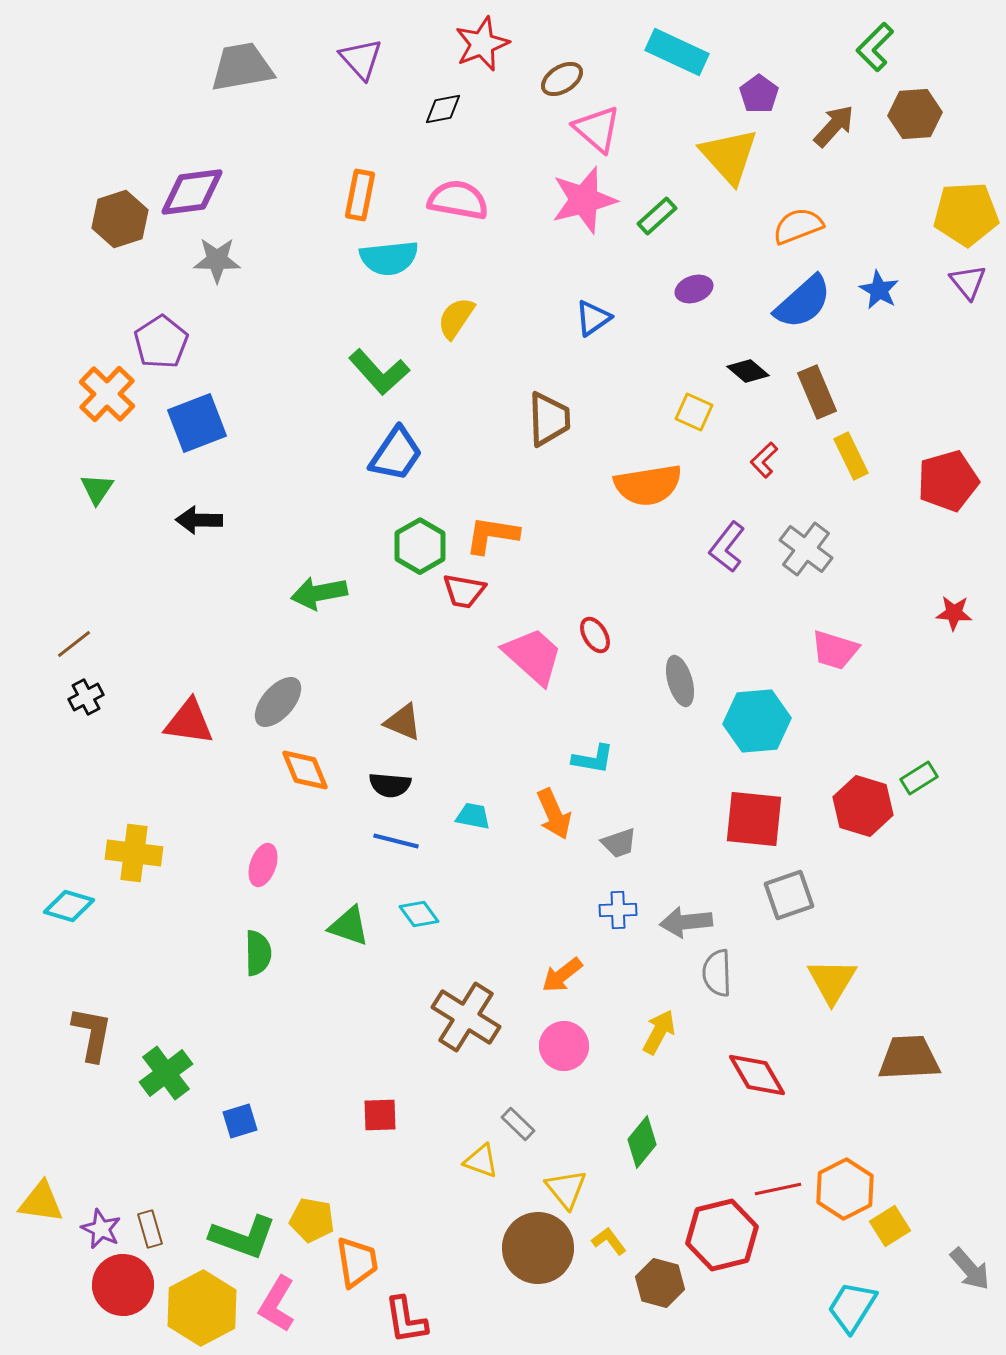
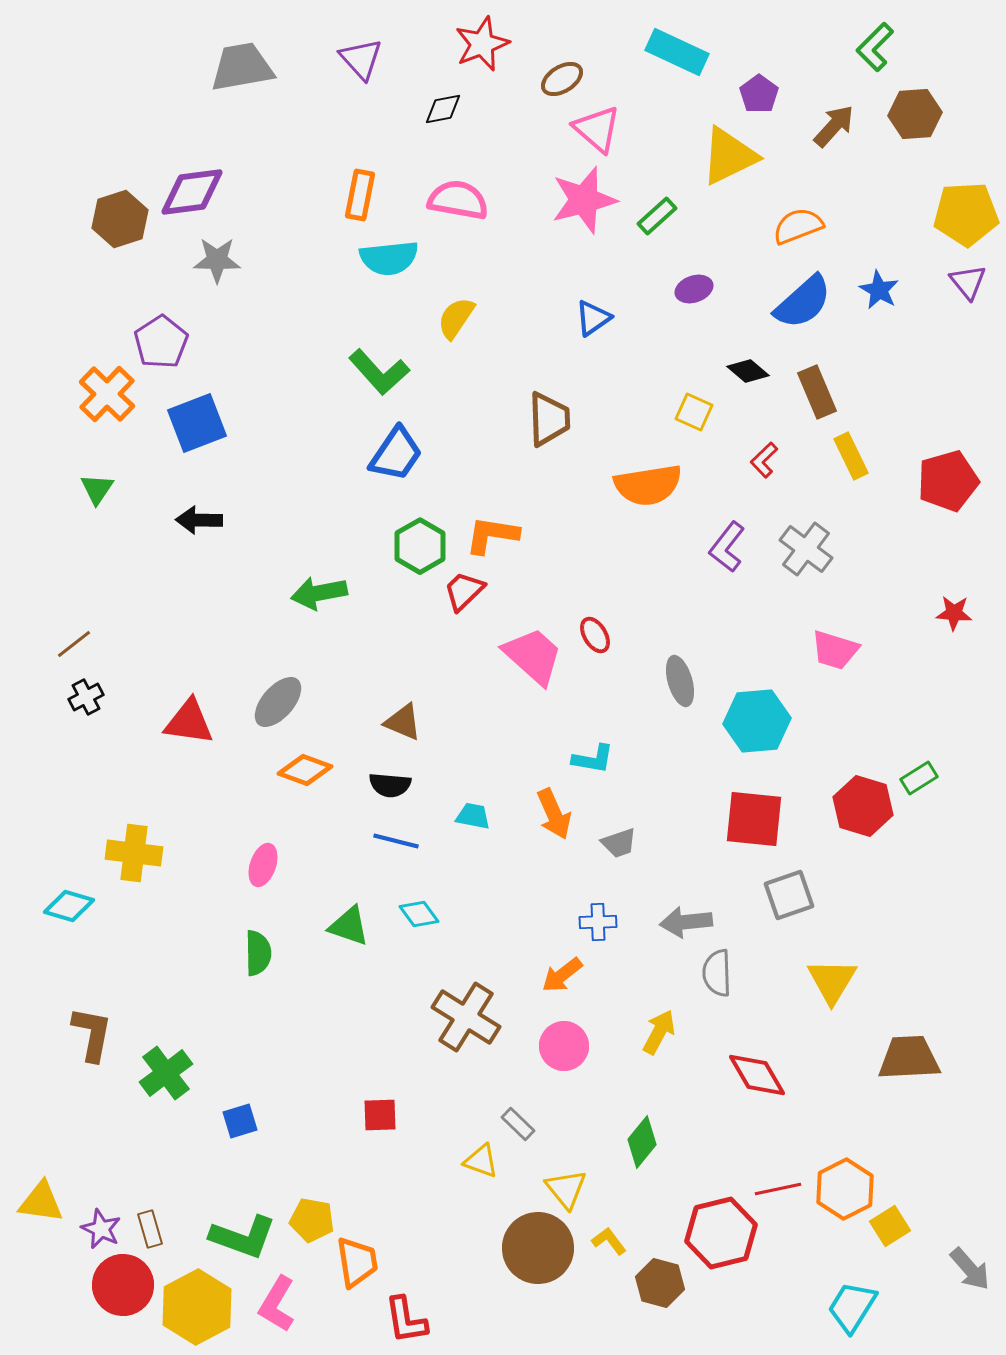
yellow triangle at (729, 156): rotated 46 degrees clockwise
red trapezoid at (464, 591): rotated 126 degrees clockwise
orange diamond at (305, 770): rotated 48 degrees counterclockwise
blue cross at (618, 910): moved 20 px left, 12 px down
red hexagon at (722, 1235): moved 1 px left, 2 px up
yellow hexagon at (202, 1308): moved 5 px left, 1 px up
